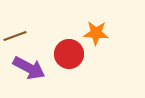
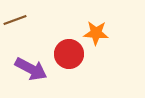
brown line: moved 16 px up
purple arrow: moved 2 px right, 1 px down
